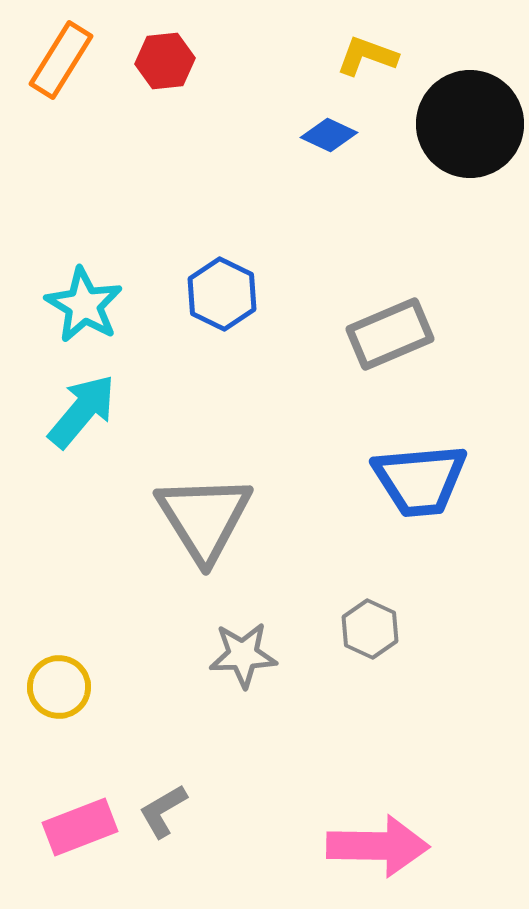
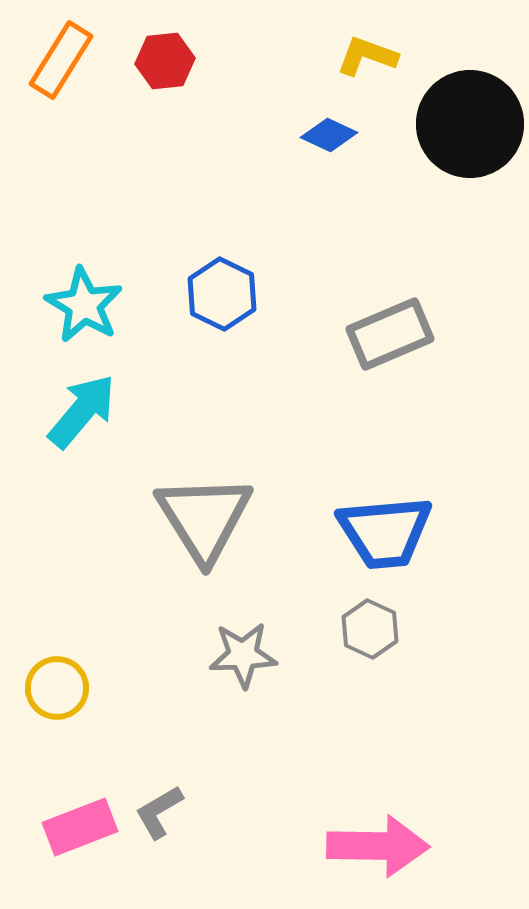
blue trapezoid: moved 35 px left, 52 px down
yellow circle: moved 2 px left, 1 px down
gray L-shape: moved 4 px left, 1 px down
